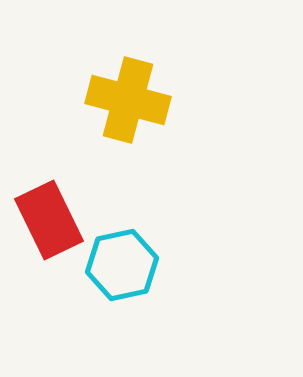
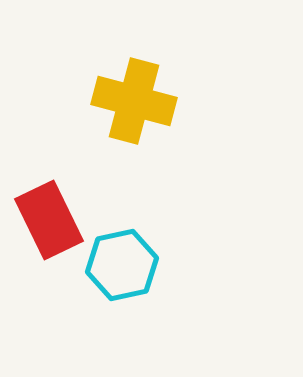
yellow cross: moved 6 px right, 1 px down
